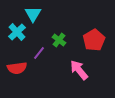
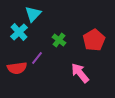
cyan triangle: rotated 12 degrees clockwise
cyan cross: moved 2 px right
purple line: moved 2 px left, 5 px down
pink arrow: moved 1 px right, 3 px down
